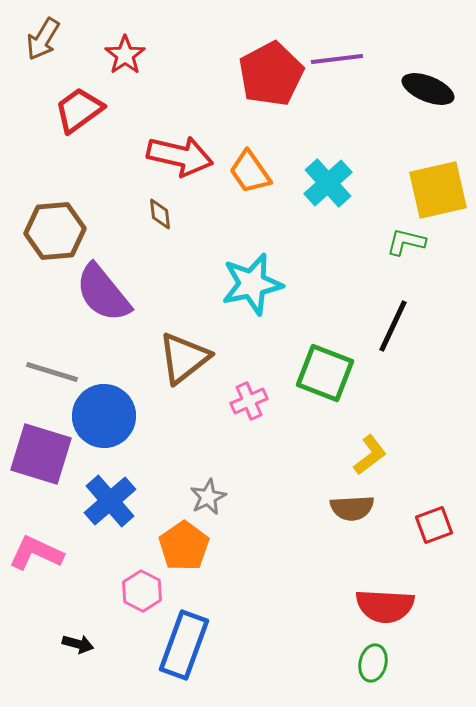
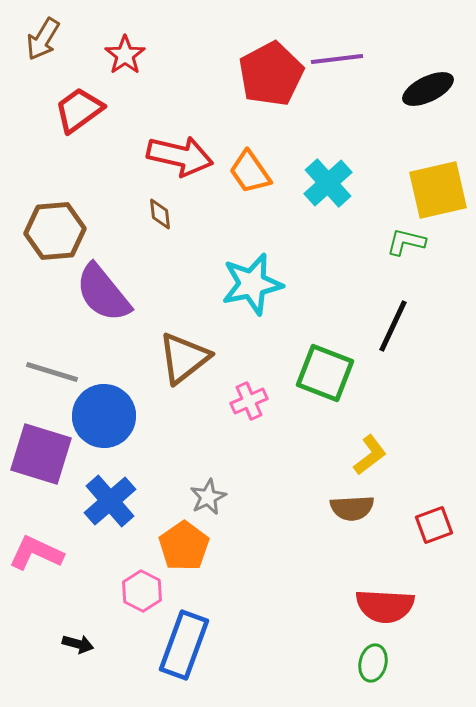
black ellipse: rotated 48 degrees counterclockwise
